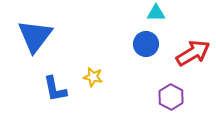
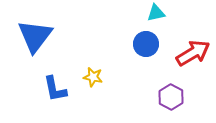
cyan triangle: rotated 12 degrees counterclockwise
